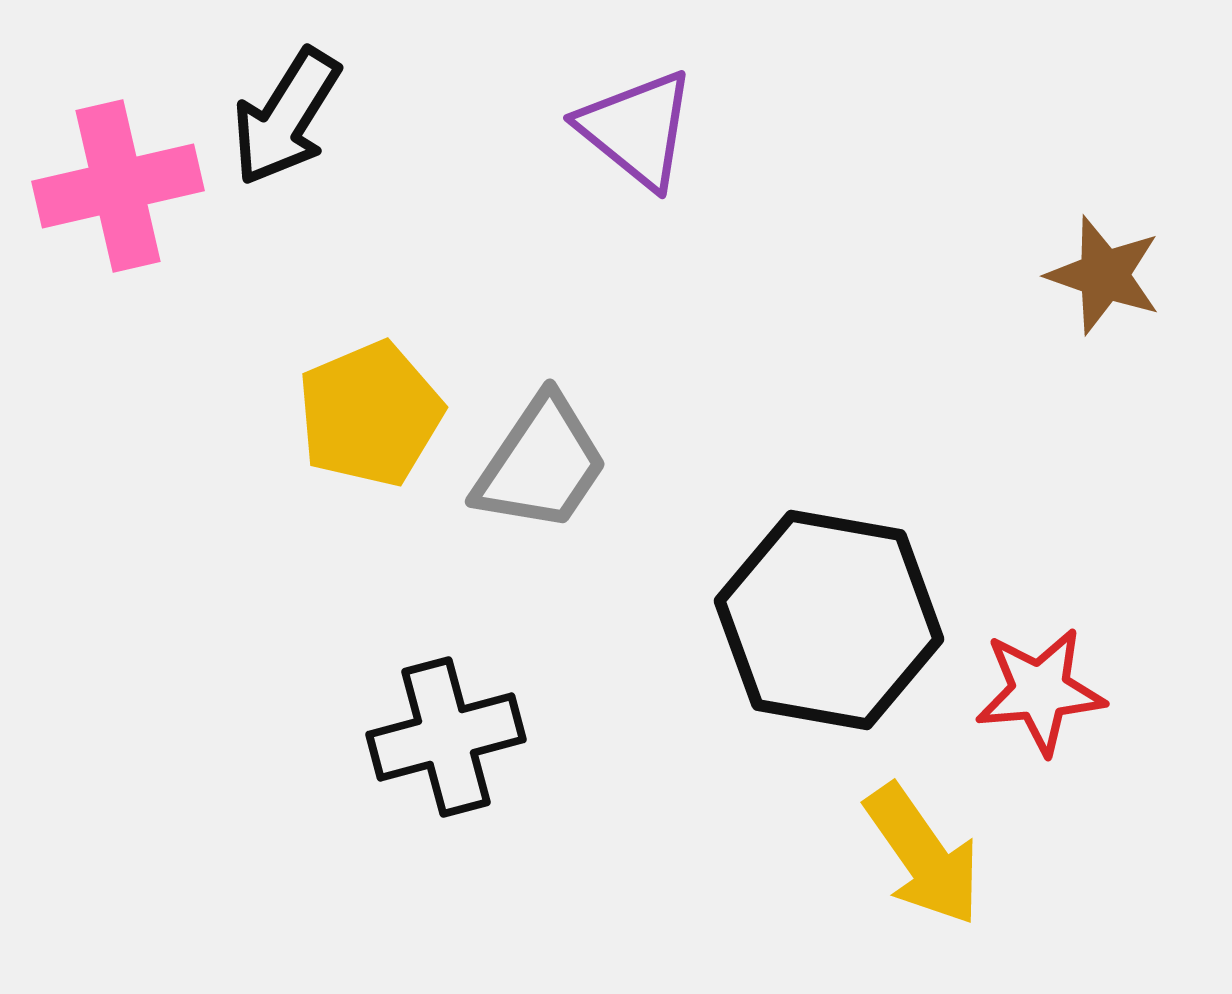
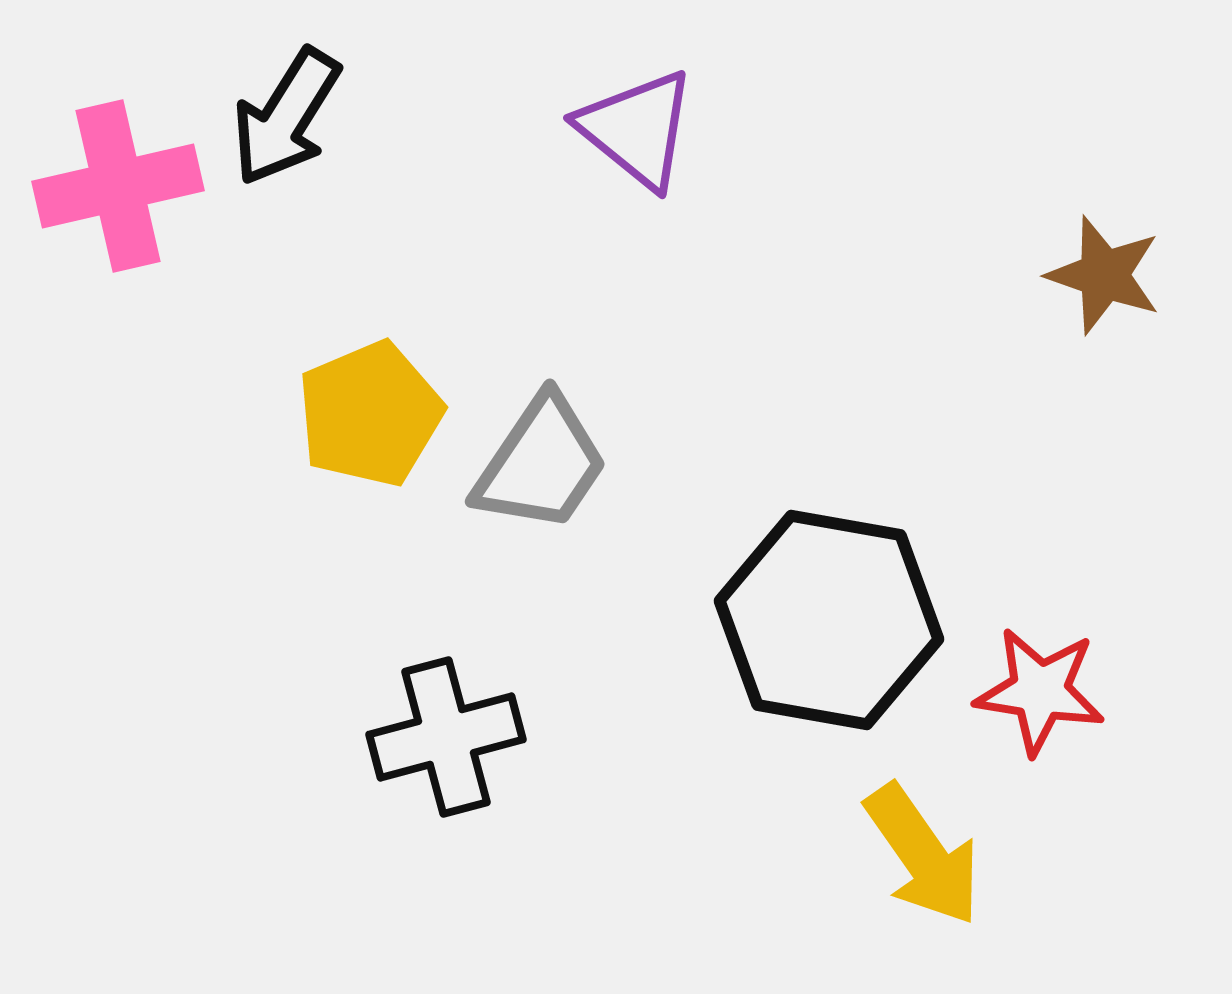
red star: rotated 14 degrees clockwise
